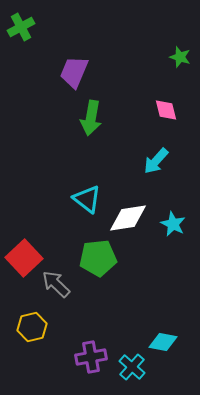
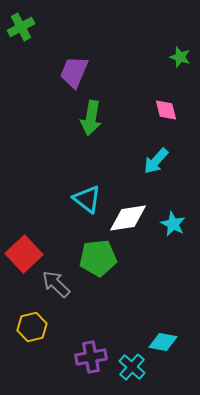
red square: moved 4 px up
